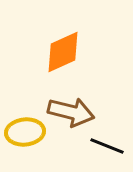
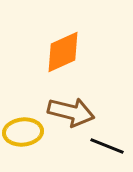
yellow ellipse: moved 2 px left
